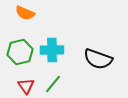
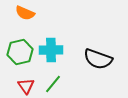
cyan cross: moved 1 px left
